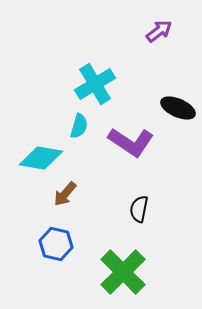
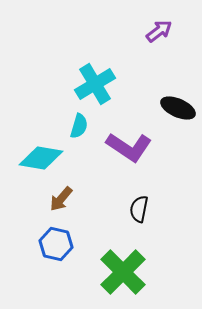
purple L-shape: moved 2 px left, 5 px down
brown arrow: moved 4 px left, 5 px down
